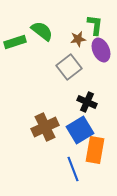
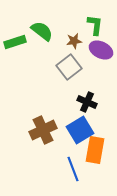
brown star: moved 4 px left, 2 px down
purple ellipse: rotated 40 degrees counterclockwise
brown cross: moved 2 px left, 3 px down
